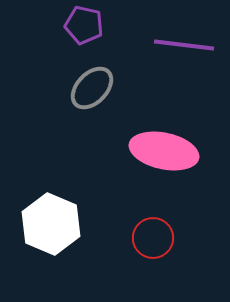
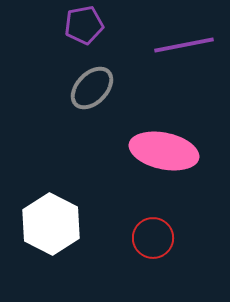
purple pentagon: rotated 24 degrees counterclockwise
purple line: rotated 18 degrees counterclockwise
white hexagon: rotated 4 degrees clockwise
